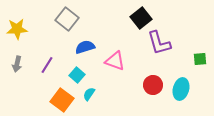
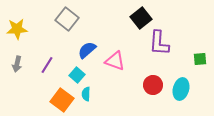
purple L-shape: rotated 20 degrees clockwise
blue semicircle: moved 2 px right, 3 px down; rotated 24 degrees counterclockwise
cyan semicircle: moved 3 px left; rotated 32 degrees counterclockwise
